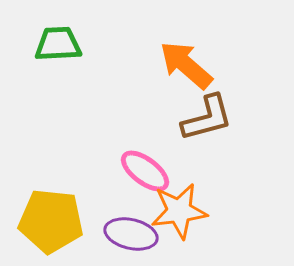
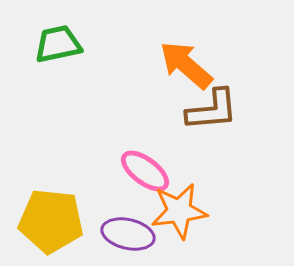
green trapezoid: rotated 9 degrees counterclockwise
brown L-shape: moved 5 px right, 8 px up; rotated 10 degrees clockwise
purple ellipse: moved 3 px left
